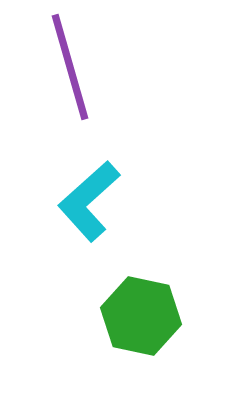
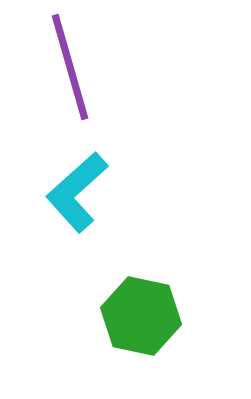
cyan L-shape: moved 12 px left, 9 px up
